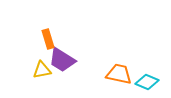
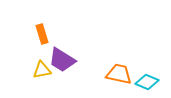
orange rectangle: moved 6 px left, 5 px up
